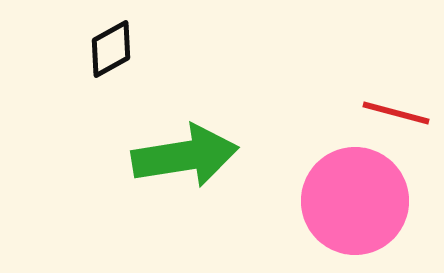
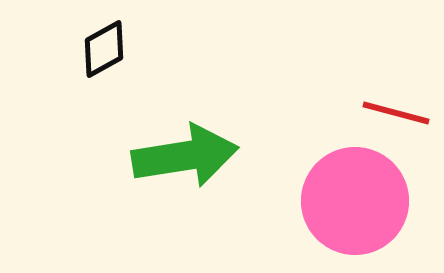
black diamond: moved 7 px left
